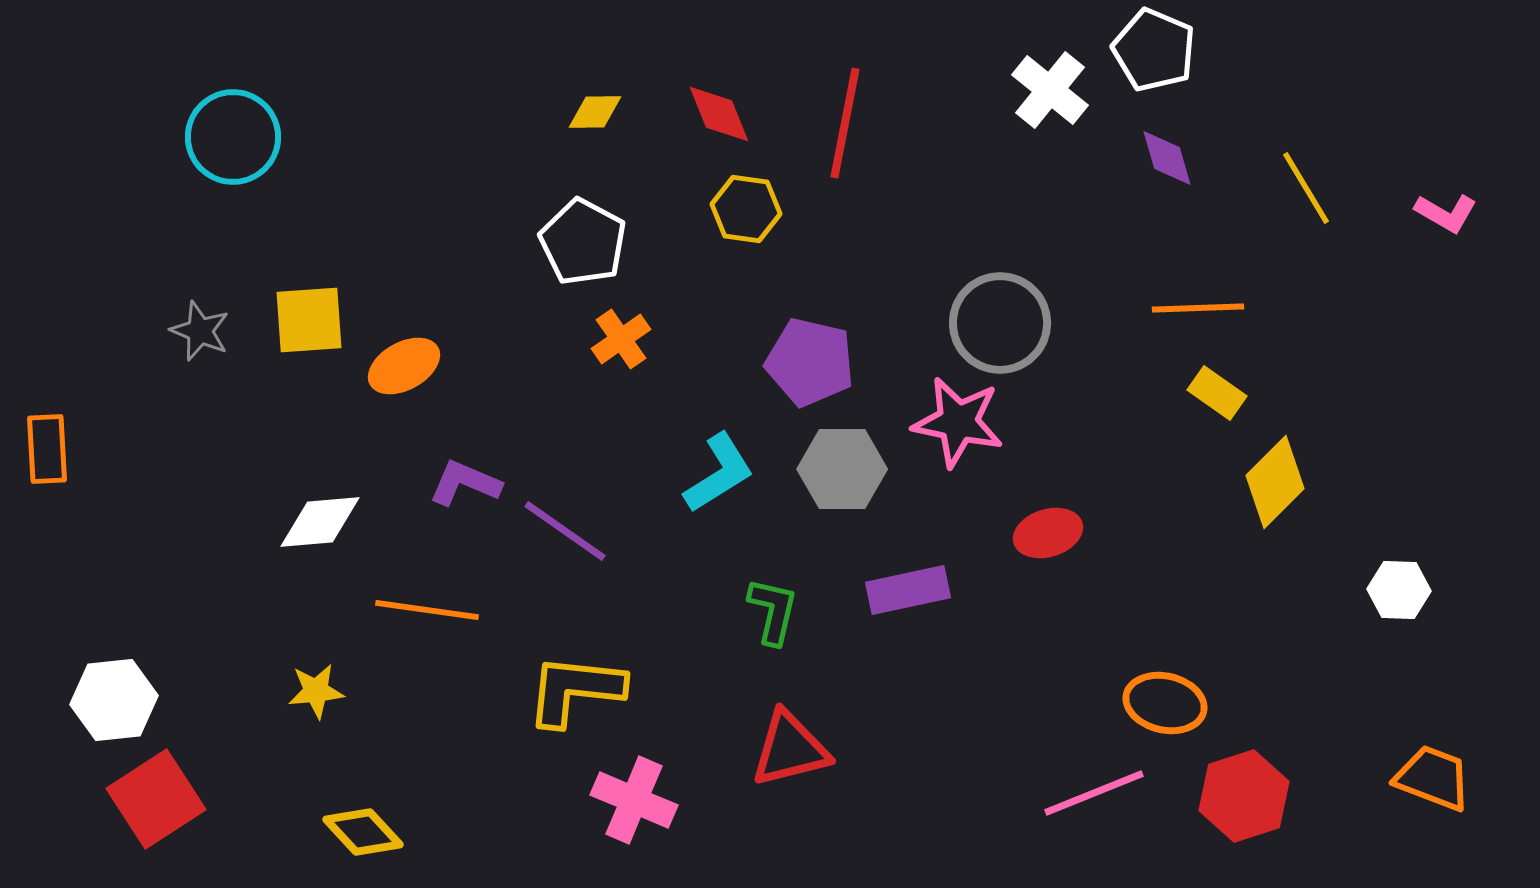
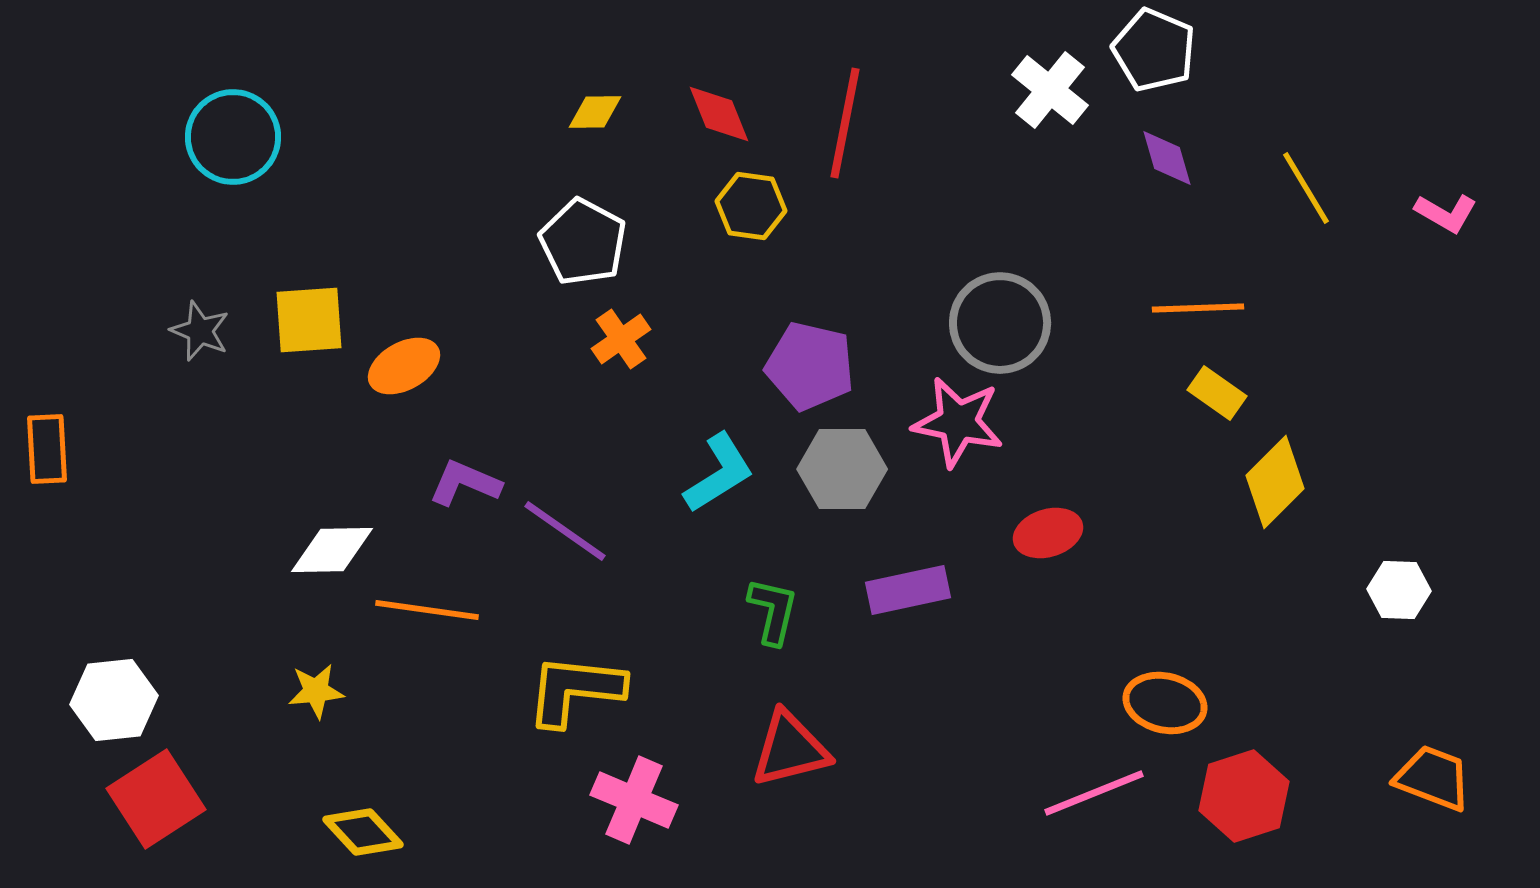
yellow hexagon at (746, 209): moved 5 px right, 3 px up
purple pentagon at (810, 362): moved 4 px down
white diamond at (320, 522): moved 12 px right, 28 px down; rotated 4 degrees clockwise
